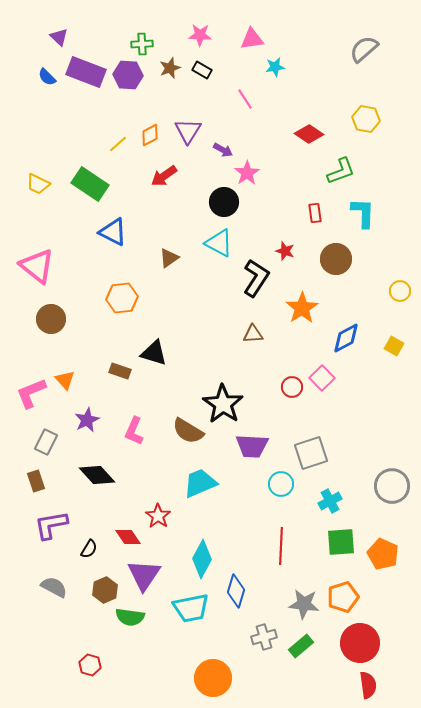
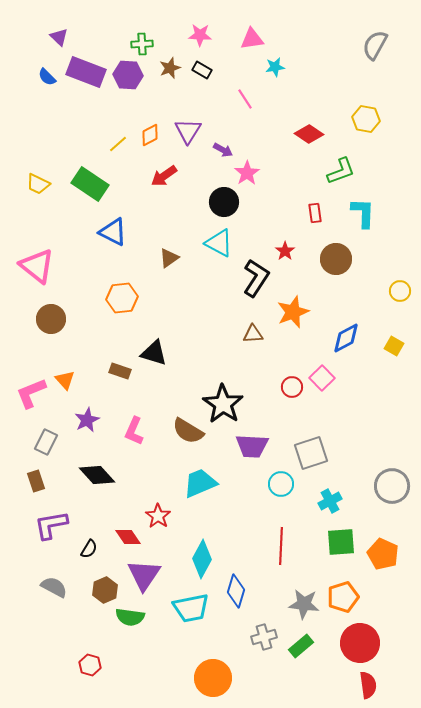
gray semicircle at (364, 49): moved 11 px right, 4 px up; rotated 20 degrees counterclockwise
red star at (285, 251): rotated 18 degrees clockwise
orange star at (302, 308): moved 9 px left, 4 px down; rotated 12 degrees clockwise
